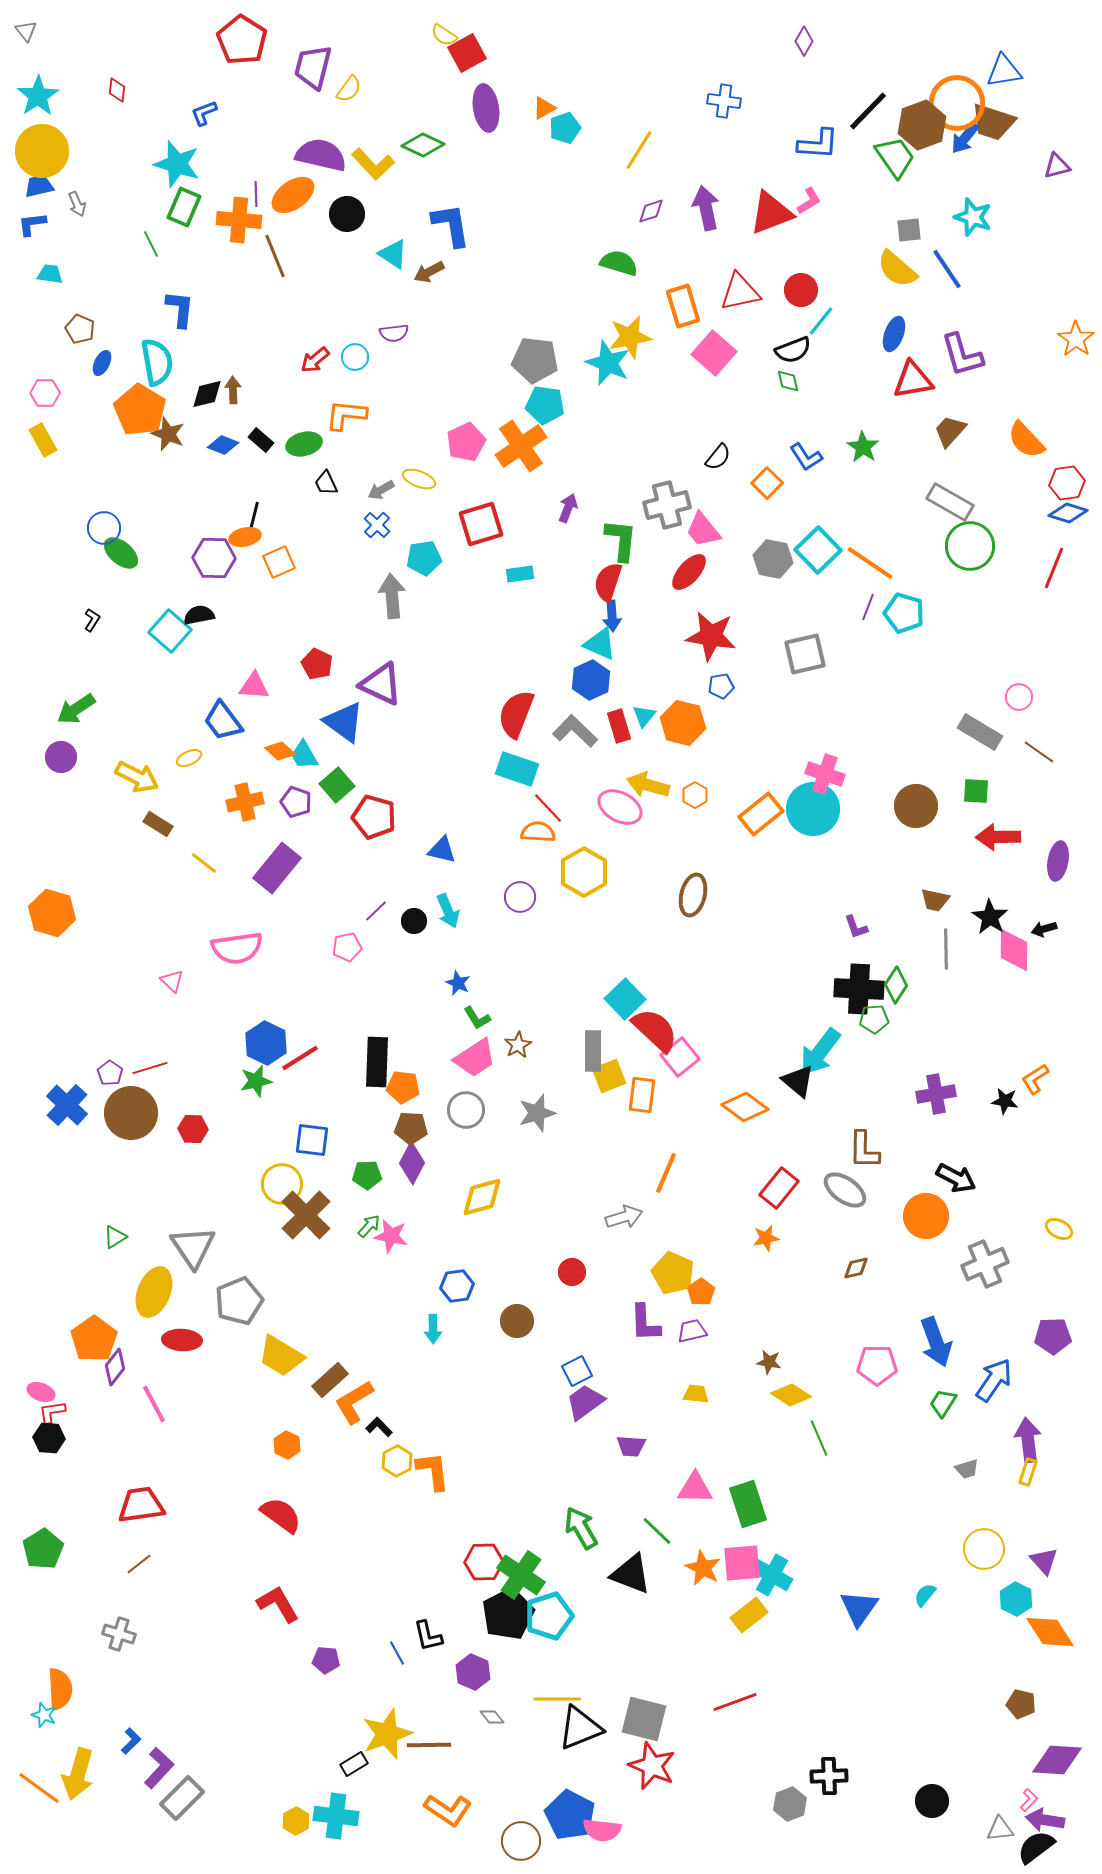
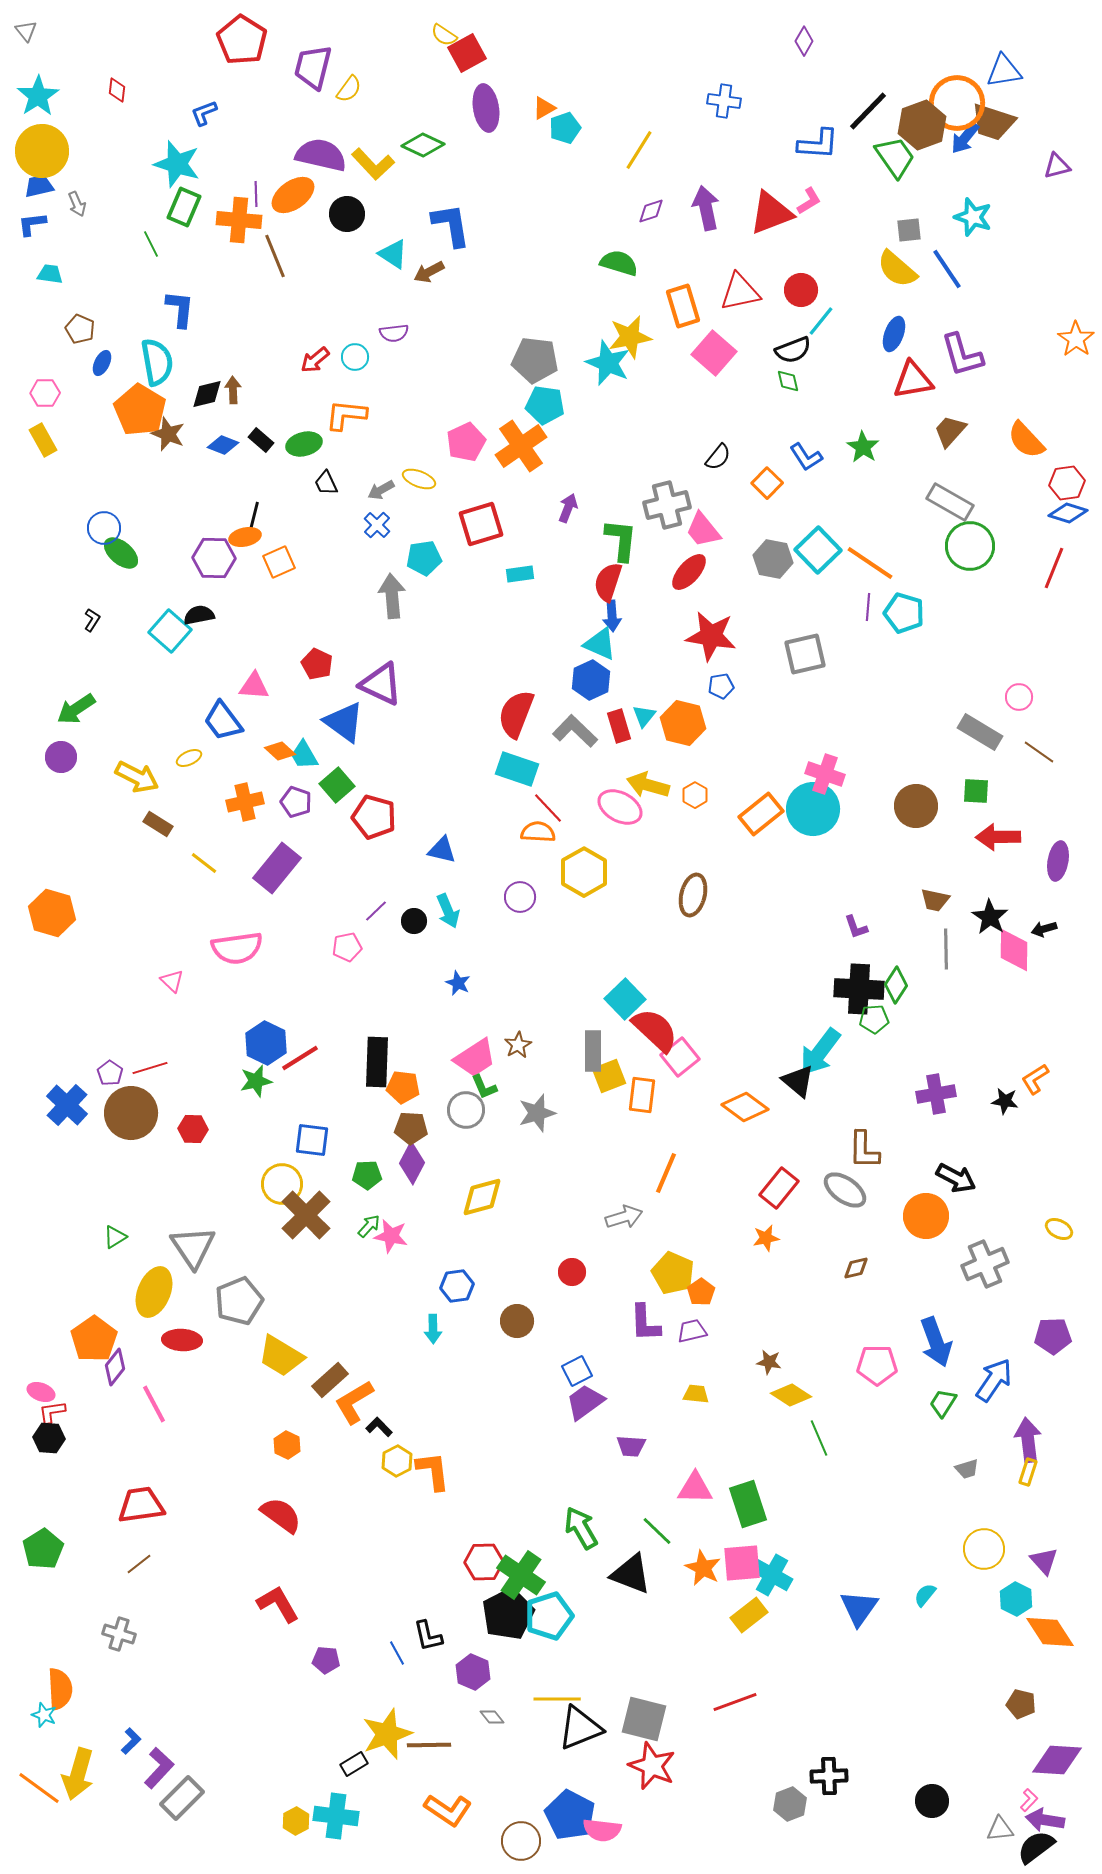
purple line at (868, 607): rotated 16 degrees counterclockwise
green L-shape at (477, 1018): moved 7 px right, 69 px down; rotated 8 degrees clockwise
